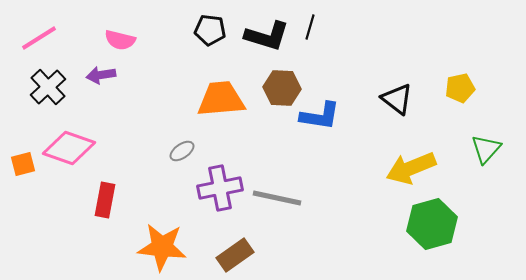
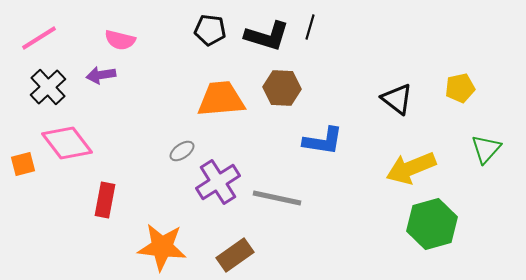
blue L-shape: moved 3 px right, 25 px down
pink diamond: moved 2 px left, 5 px up; rotated 33 degrees clockwise
purple cross: moved 2 px left, 6 px up; rotated 21 degrees counterclockwise
